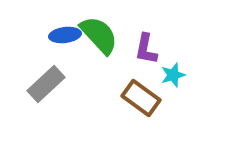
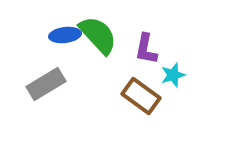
green semicircle: moved 1 px left
gray rectangle: rotated 12 degrees clockwise
brown rectangle: moved 2 px up
